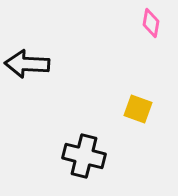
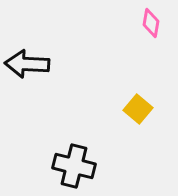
yellow square: rotated 20 degrees clockwise
black cross: moved 10 px left, 10 px down
